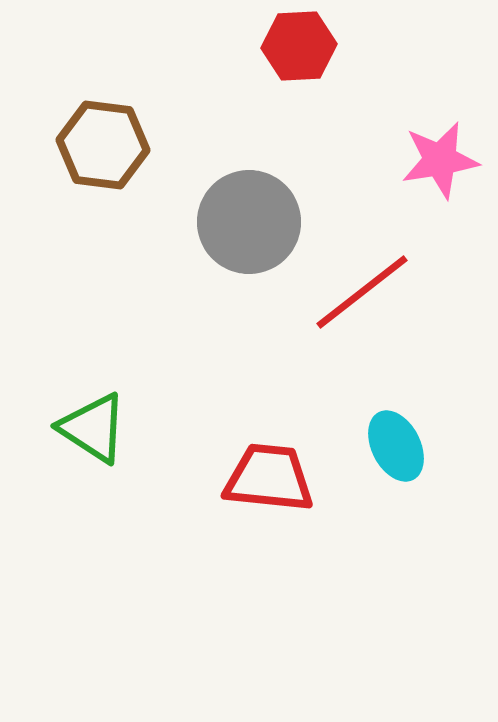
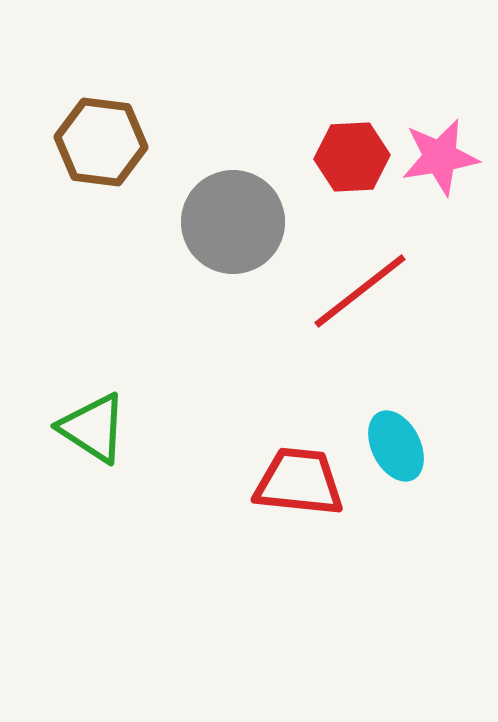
red hexagon: moved 53 px right, 111 px down
brown hexagon: moved 2 px left, 3 px up
pink star: moved 3 px up
gray circle: moved 16 px left
red line: moved 2 px left, 1 px up
red trapezoid: moved 30 px right, 4 px down
